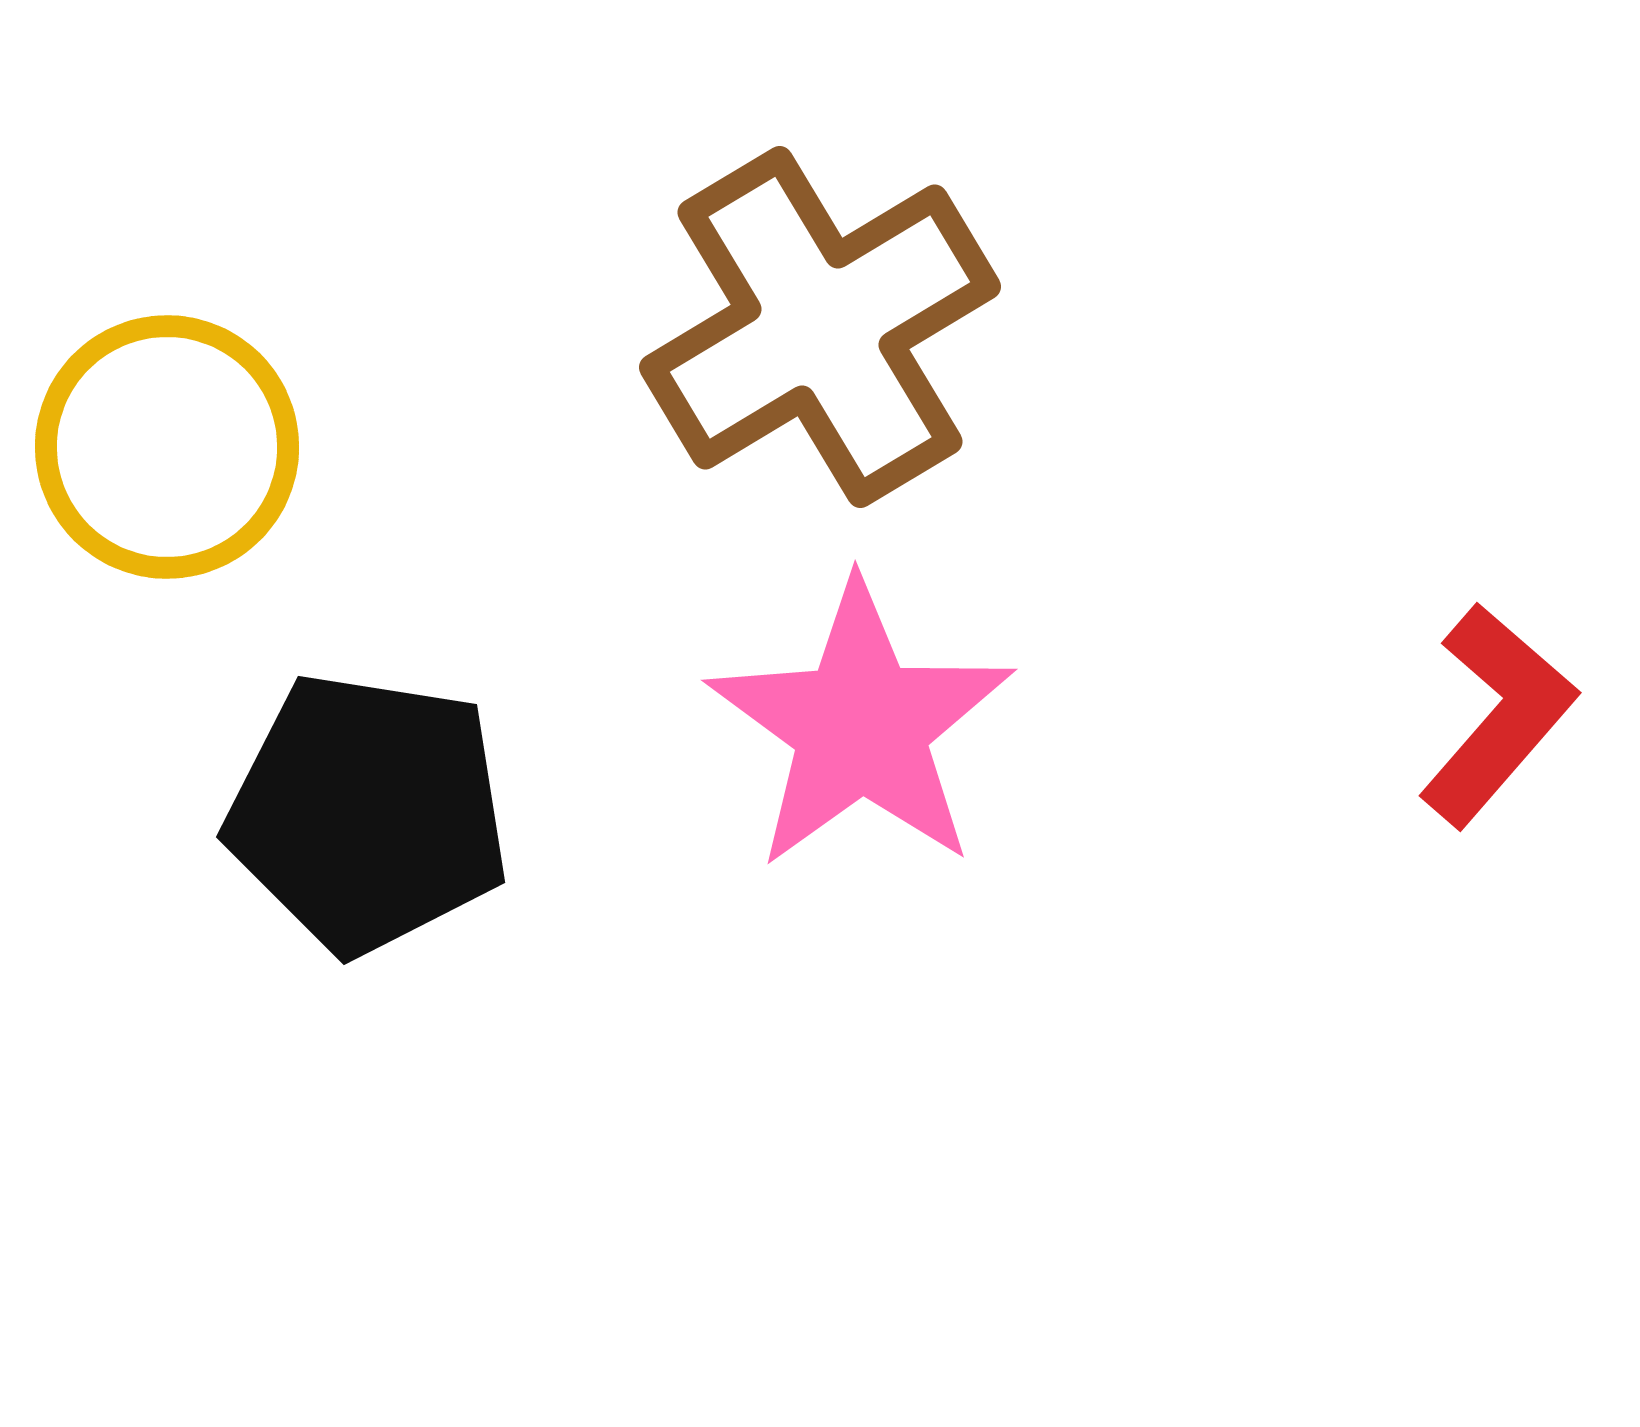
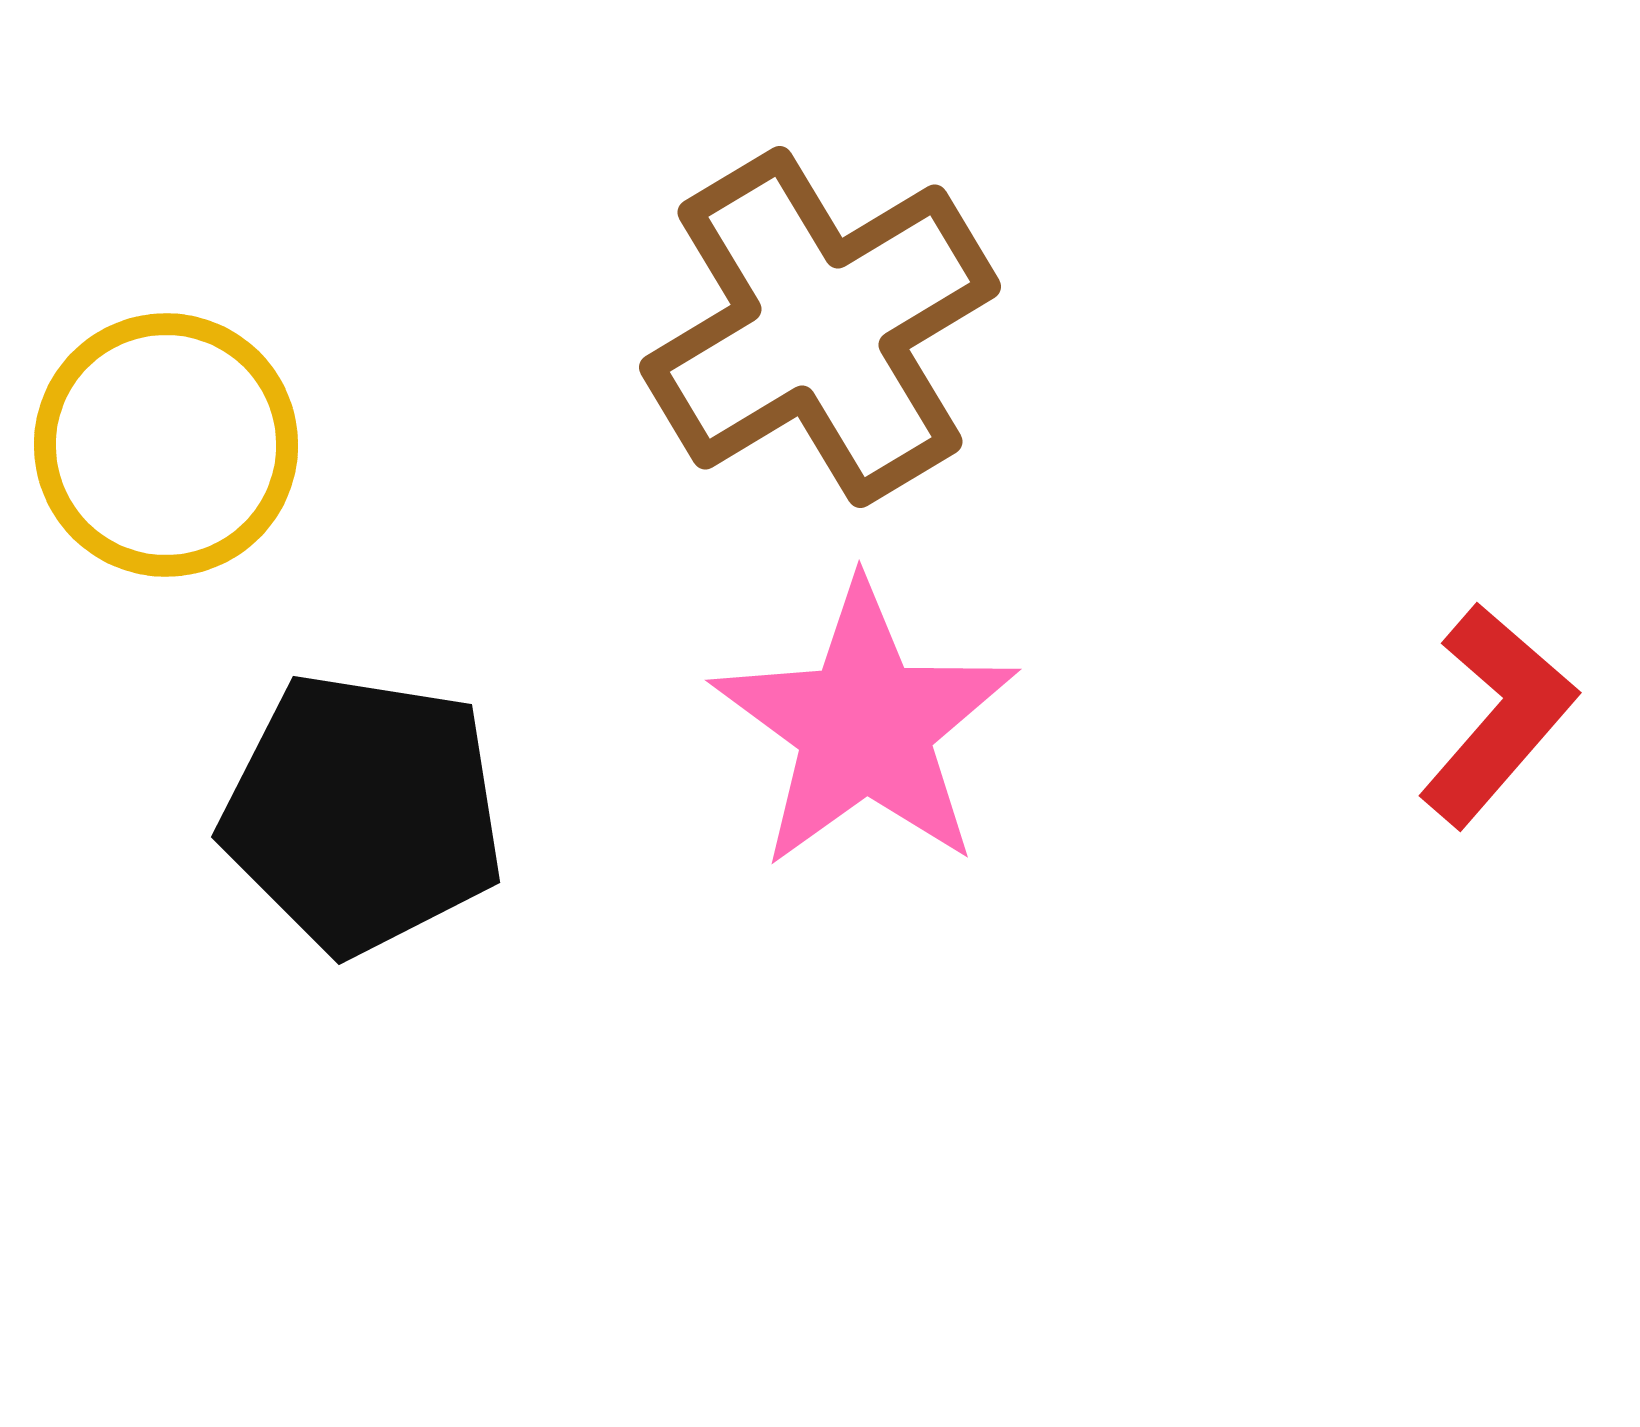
yellow circle: moved 1 px left, 2 px up
pink star: moved 4 px right
black pentagon: moved 5 px left
